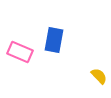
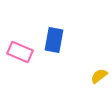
yellow semicircle: rotated 84 degrees counterclockwise
